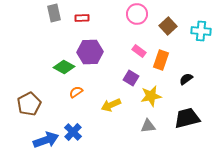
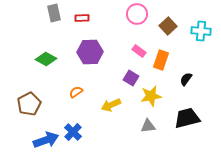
green diamond: moved 18 px left, 8 px up
black semicircle: rotated 16 degrees counterclockwise
